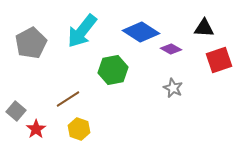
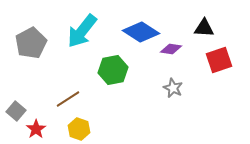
purple diamond: rotated 20 degrees counterclockwise
